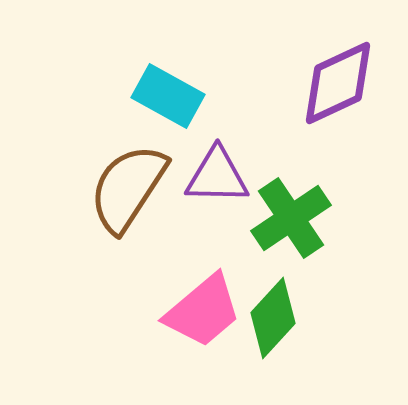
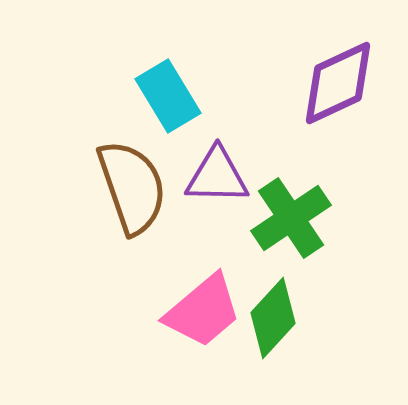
cyan rectangle: rotated 30 degrees clockwise
brown semicircle: moved 4 px right, 1 px up; rotated 128 degrees clockwise
